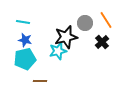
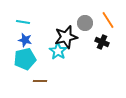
orange line: moved 2 px right
black cross: rotated 24 degrees counterclockwise
cyan star: rotated 24 degrees counterclockwise
